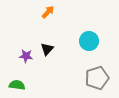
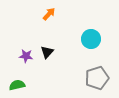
orange arrow: moved 1 px right, 2 px down
cyan circle: moved 2 px right, 2 px up
black triangle: moved 3 px down
green semicircle: rotated 21 degrees counterclockwise
